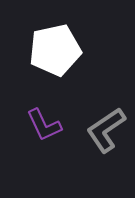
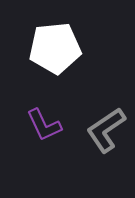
white pentagon: moved 2 px up; rotated 6 degrees clockwise
